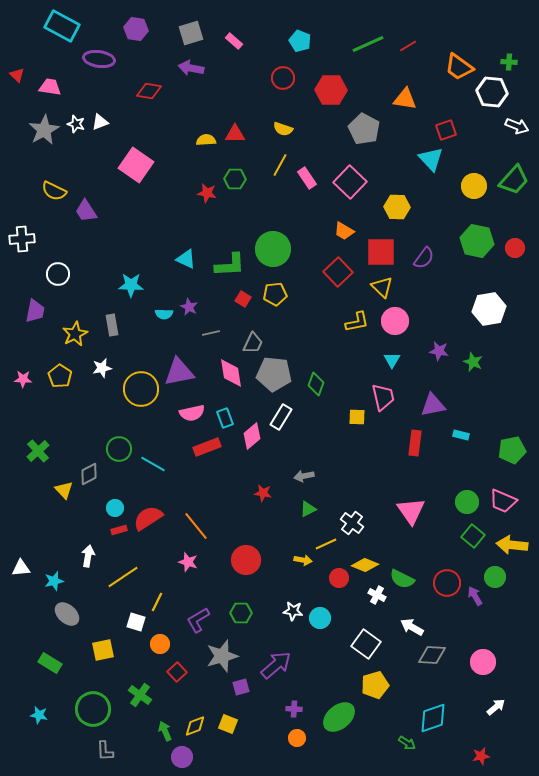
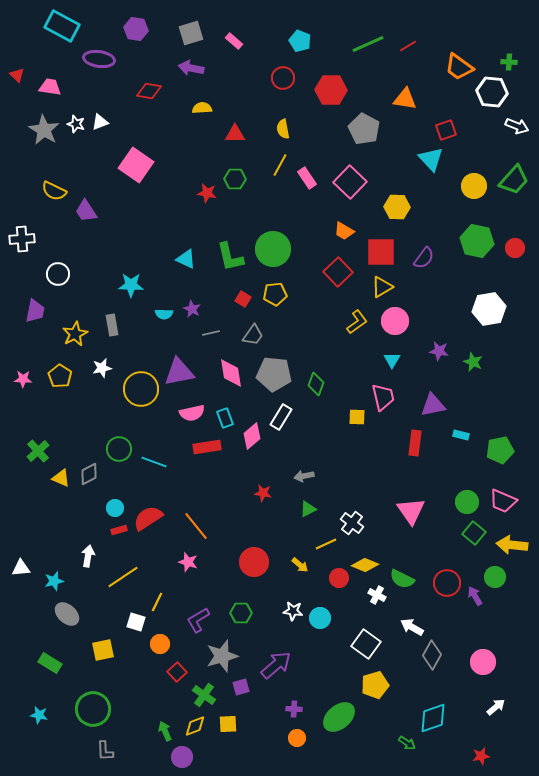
yellow semicircle at (283, 129): rotated 60 degrees clockwise
gray star at (44, 130): rotated 12 degrees counterclockwise
yellow semicircle at (206, 140): moved 4 px left, 32 px up
green L-shape at (230, 265): moved 8 px up; rotated 80 degrees clockwise
yellow triangle at (382, 287): rotated 45 degrees clockwise
purple star at (189, 307): moved 3 px right, 2 px down
yellow L-shape at (357, 322): rotated 25 degrees counterclockwise
gray trapezoid at (253, 343): moved 8 px up; rotated 10 degrees clockwise
red rectangle at (207, 447): rotated 12 degrees clockwise
green pentagon at (512, 450): moved 12 px left
cyan line at (153, 464): moved 1 px right, 2 px up; rotated 10 degrees counterclockwise
yellow triangle at (64, 490): moved 3 px left, 12 px up; rotated 24 degrees counterclockwise
green square at (473, 536): moved 1 px right, 3 px up
red circle at (246, 560): moved 8 px right, 2 px down
yellow arrow at (303, 560): moved 3 px left, 5 px down; rotated 30 degrees clockwise
gray diamond at (432, 655): rotated 64 degrees counterclockwise
green cross at (140, 695): moved 64 px right
yellow square at (228, 724): rotated 24 degrees counterclockwise
